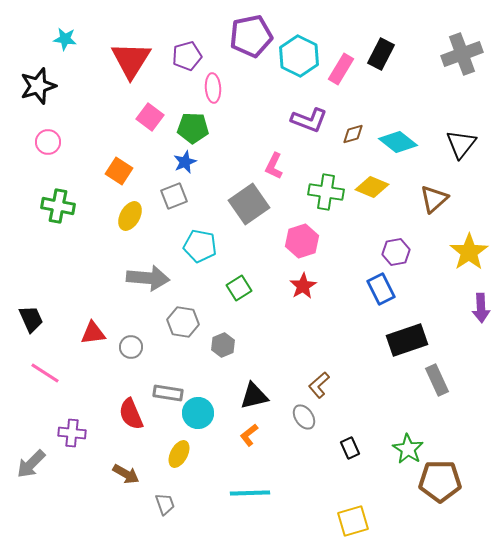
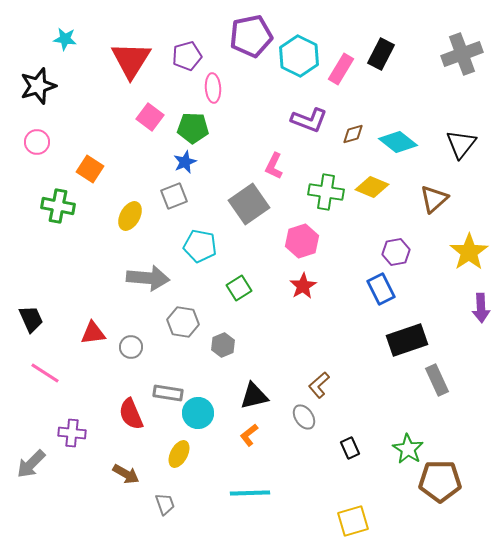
pink circle at (48, 142): moved 11 px left
orange square at (119, 171): moved 29 px left, 2 px up
